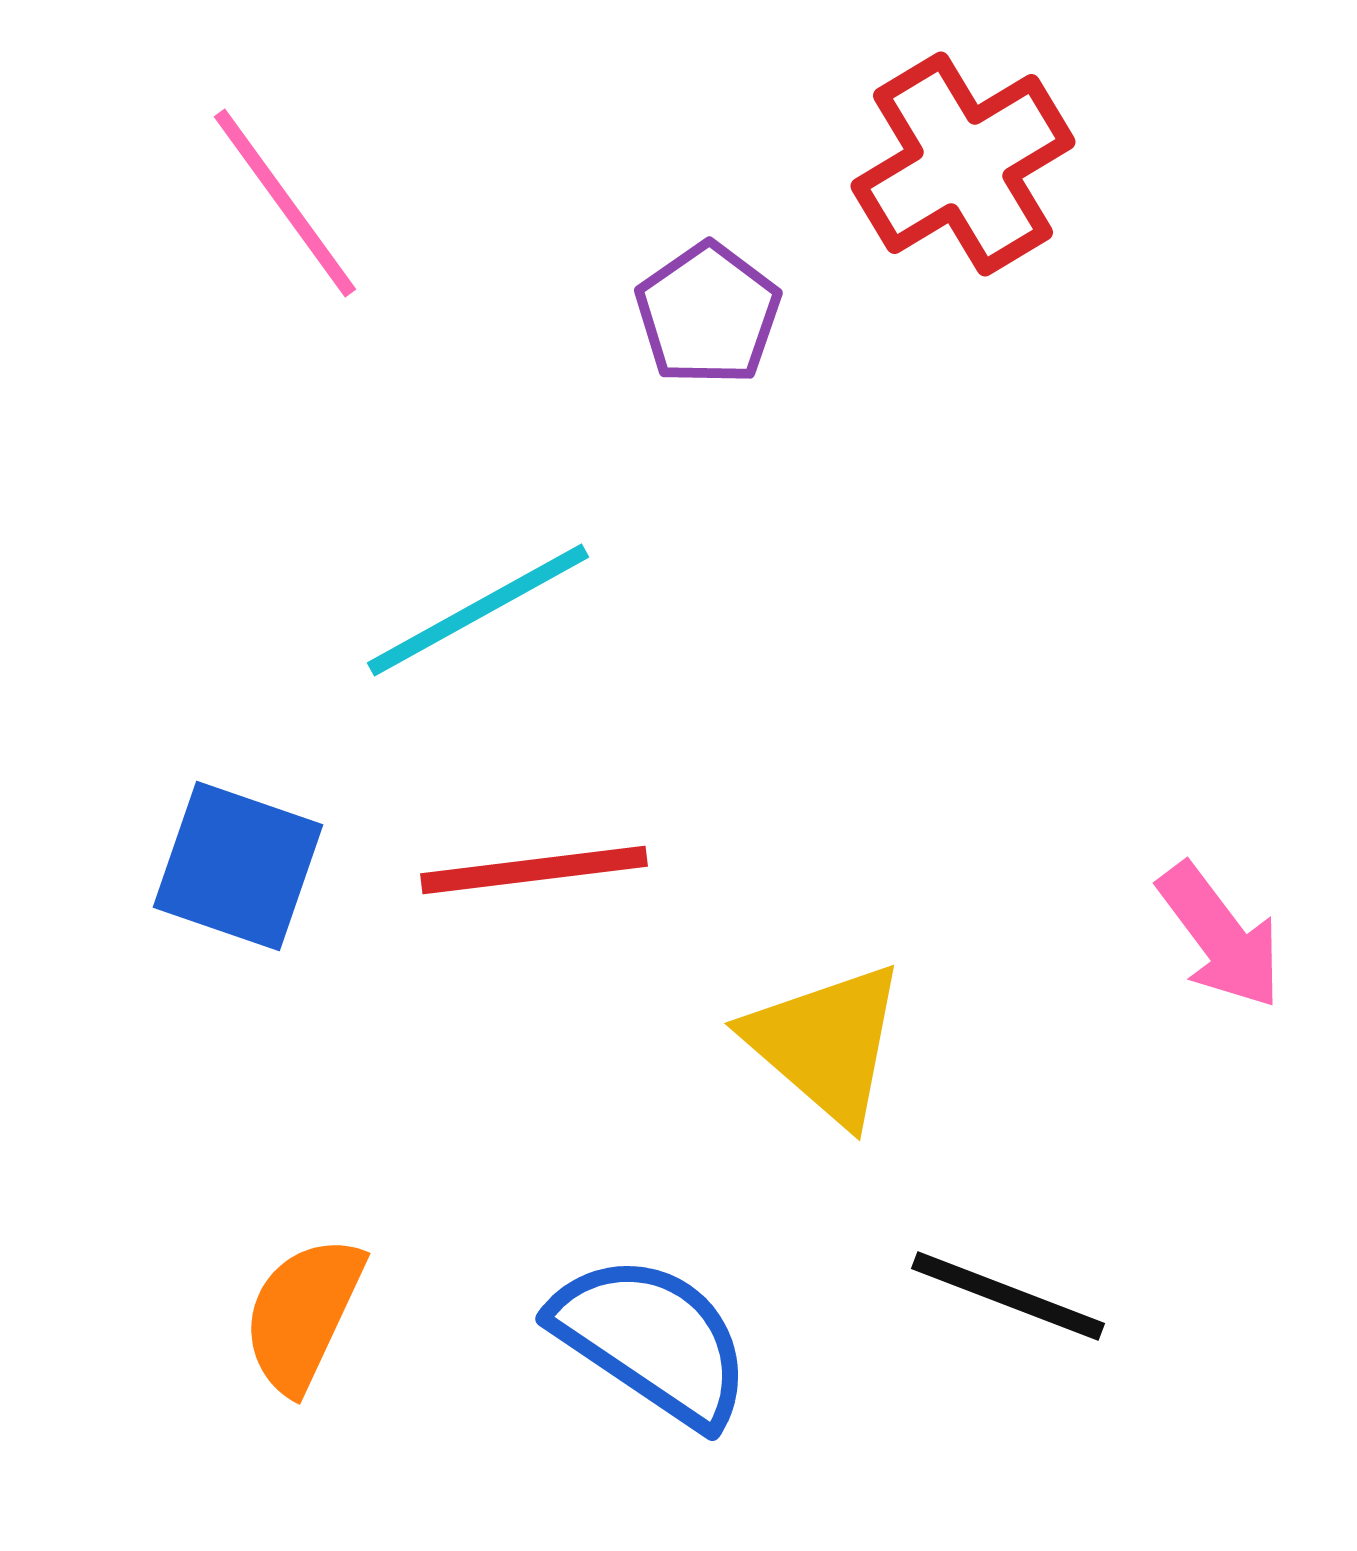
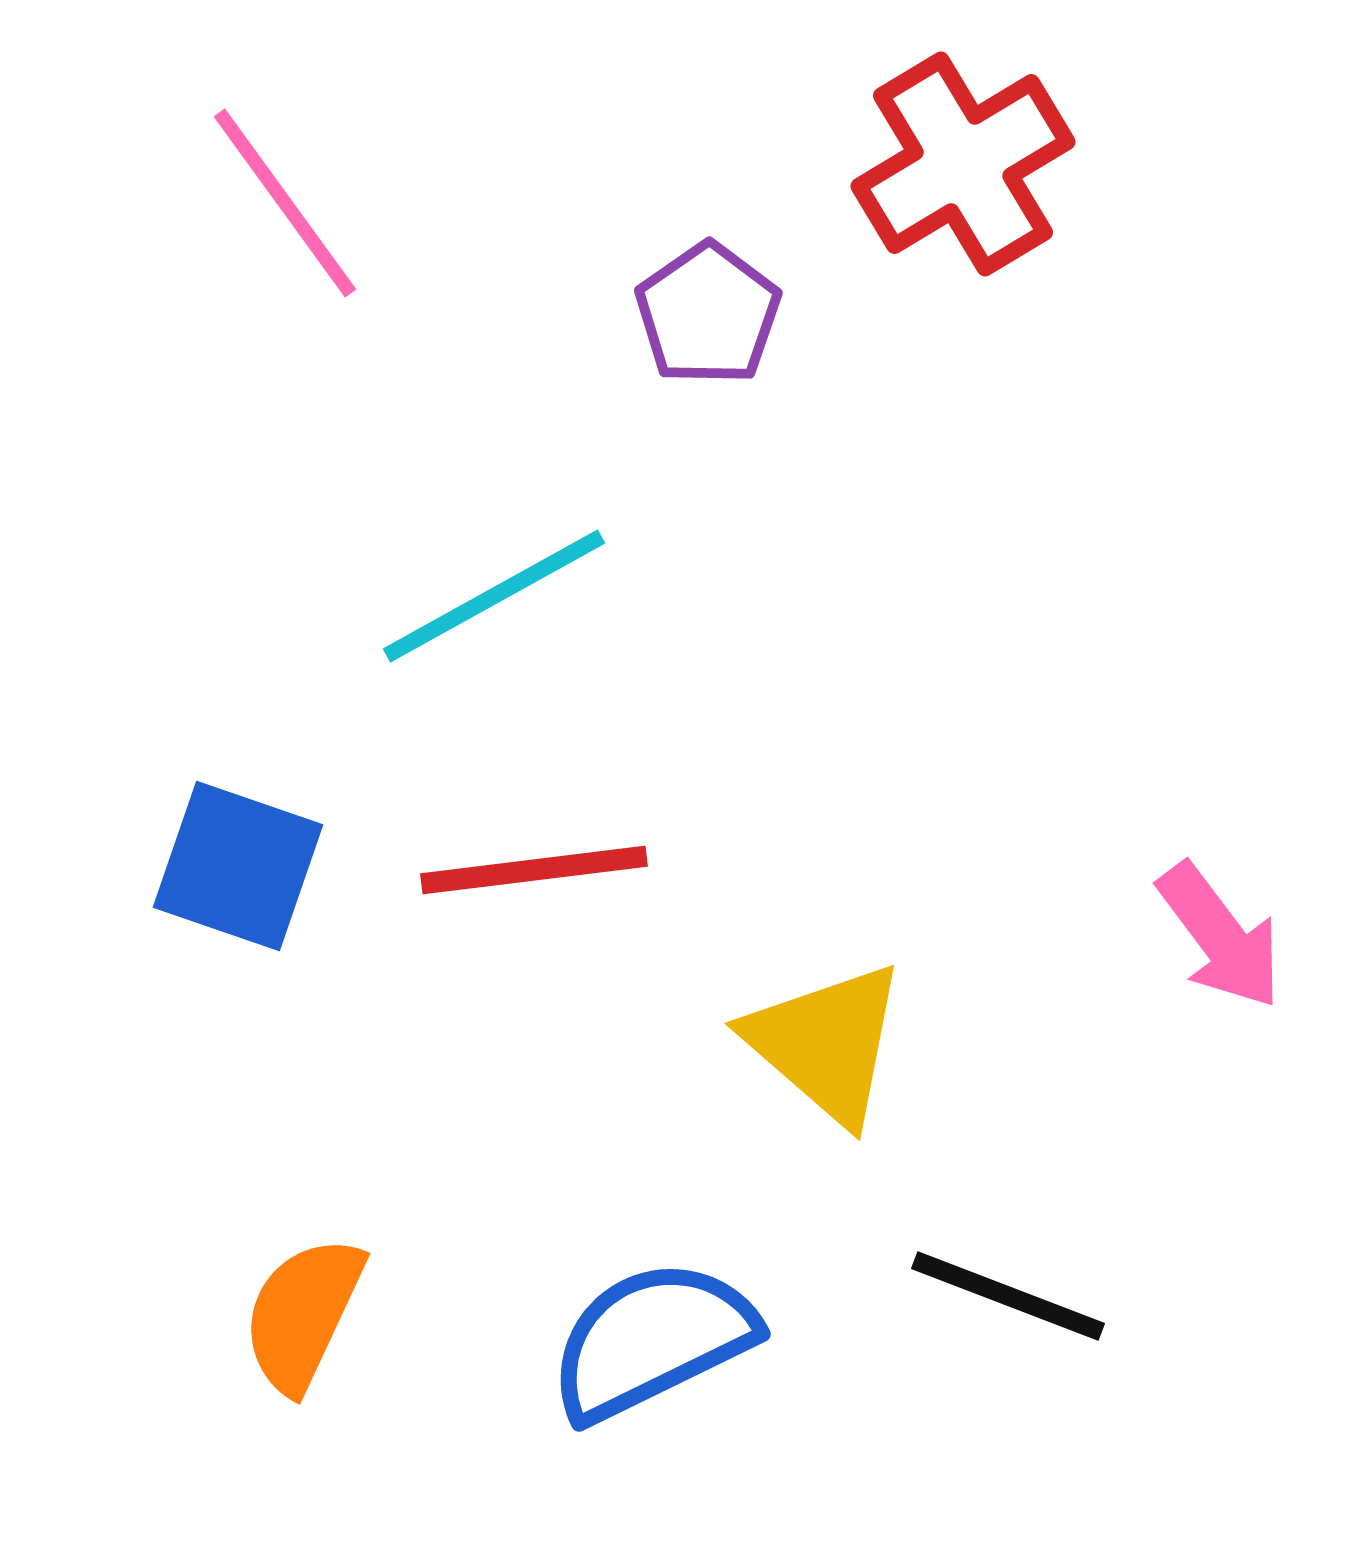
cyan line: moved 16 px right, 14 px up
blue semicircle: rotated 60 degrees counterclockwise
